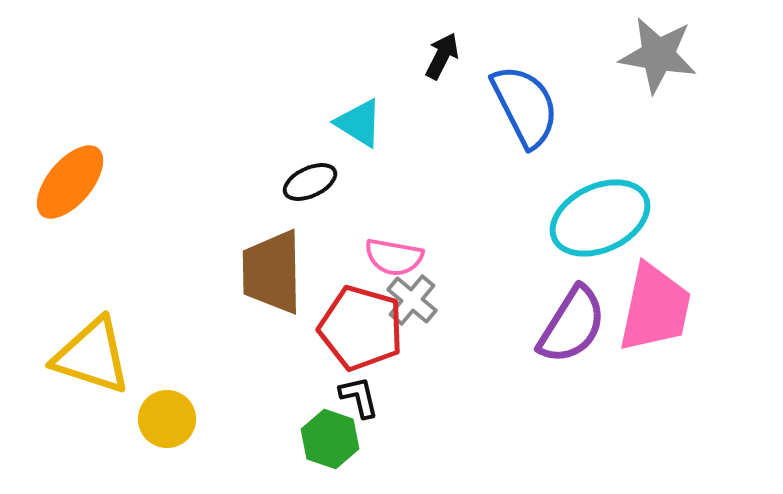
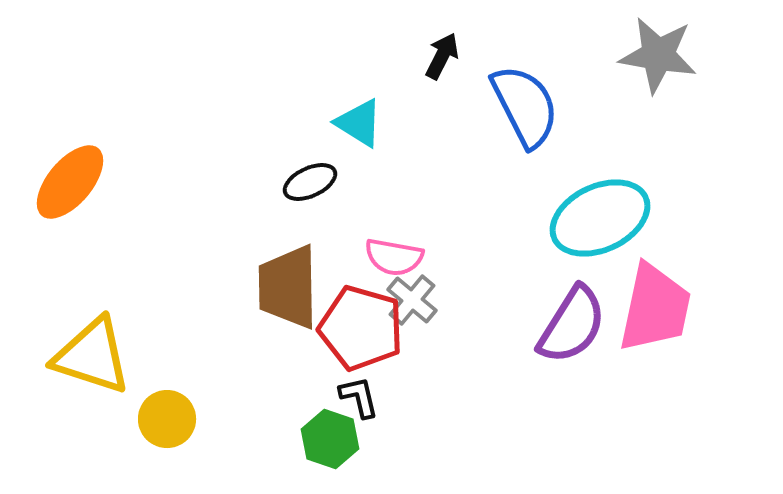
brown trapezoid: moved 16 px right, 15 px down
